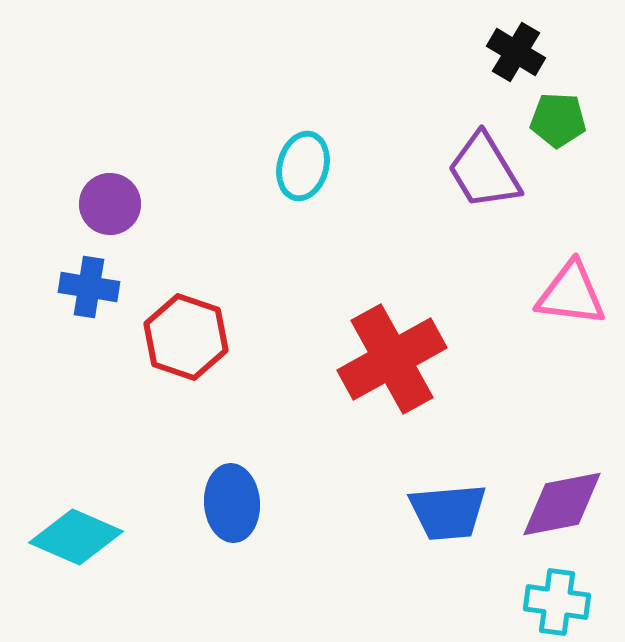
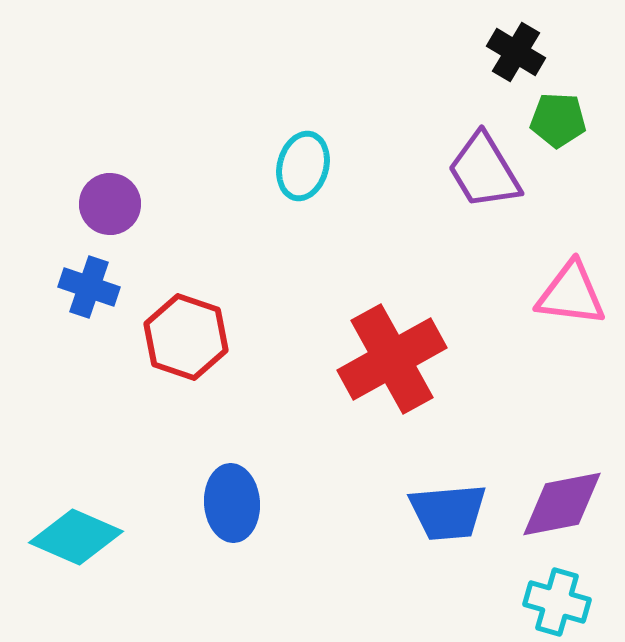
blue cross: rotated 10 degrees clockwise
cyan cross: rotated 8 degrees clockwise
